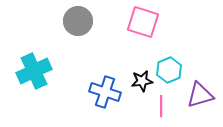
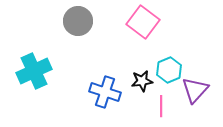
pink square: rotated 20 degrees clockwise
purple triangle: moved 5 px left, 5 px up; rotated 32 degrees counterclockwise
